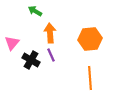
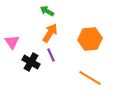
green arrow: moved 12 px right
orange arrow: rotated 36 degrees clockwise
pink triangle: moved 1 px up; rotated 14 degrees counterclockwise
black cross: moved 2 px down
orange line: rotated 55 degrees counterclockwise
